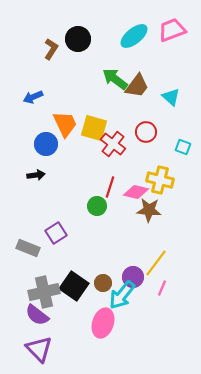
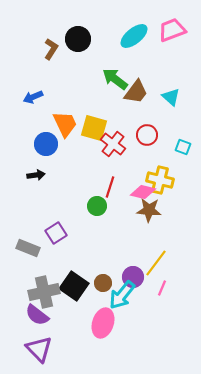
brown trapezoid: moved 1 px left, 6 px down
red circle: moved 1 px right, 3 px down
pink diamond: moved 7 px right
